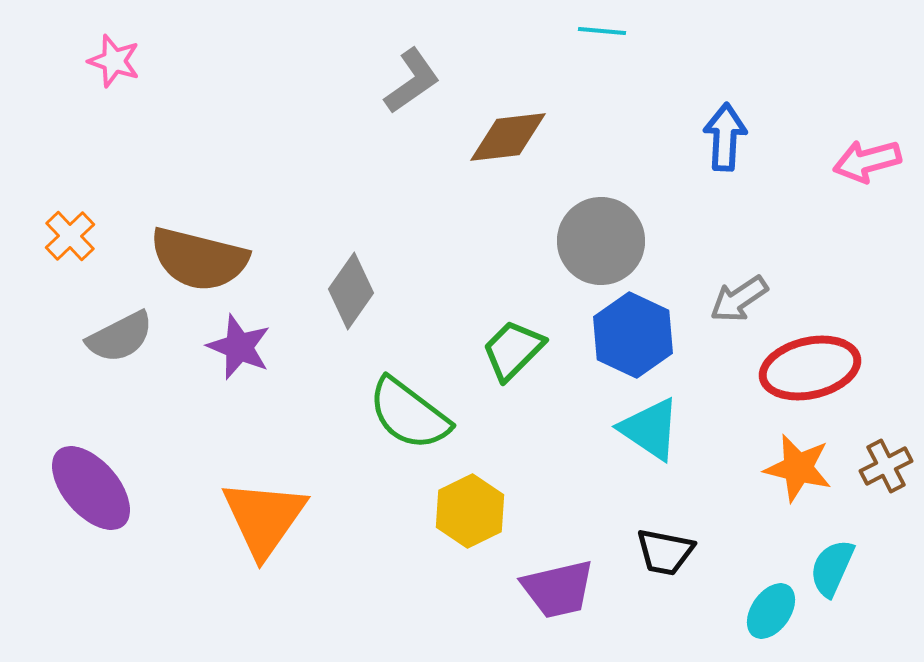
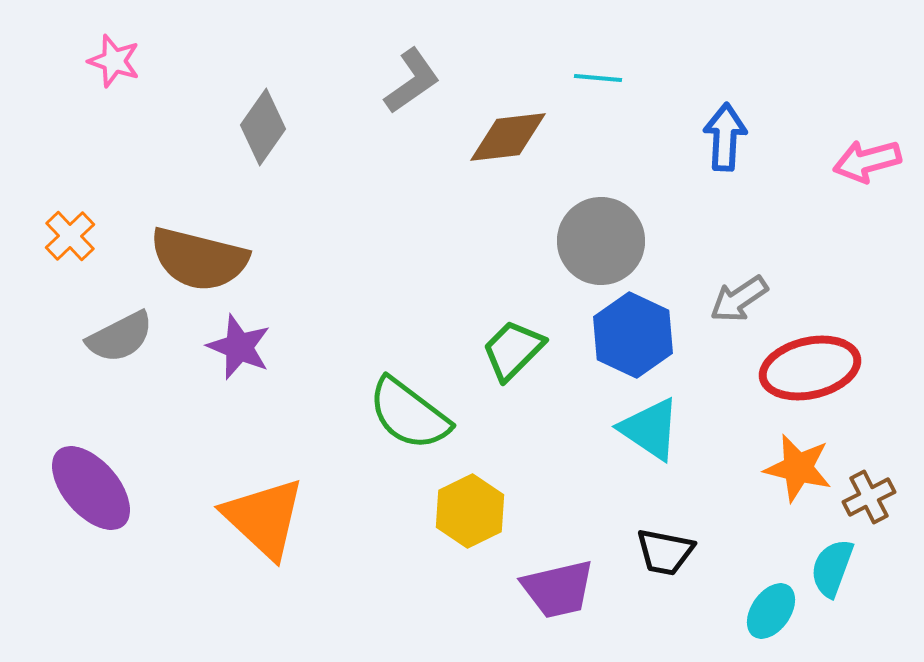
cyan line: moved 4 px left, 47 px down
gray diamond: moved 88 px left, 164 px up
brown cross: moved 17 px left, 31 px down
orange triangle: rotated 22 degrees counterclockwise
cyan semicircle: rotated 4 degrees counterclockwise
